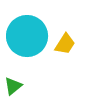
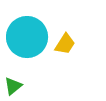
cyan circle: moved 1 px down
